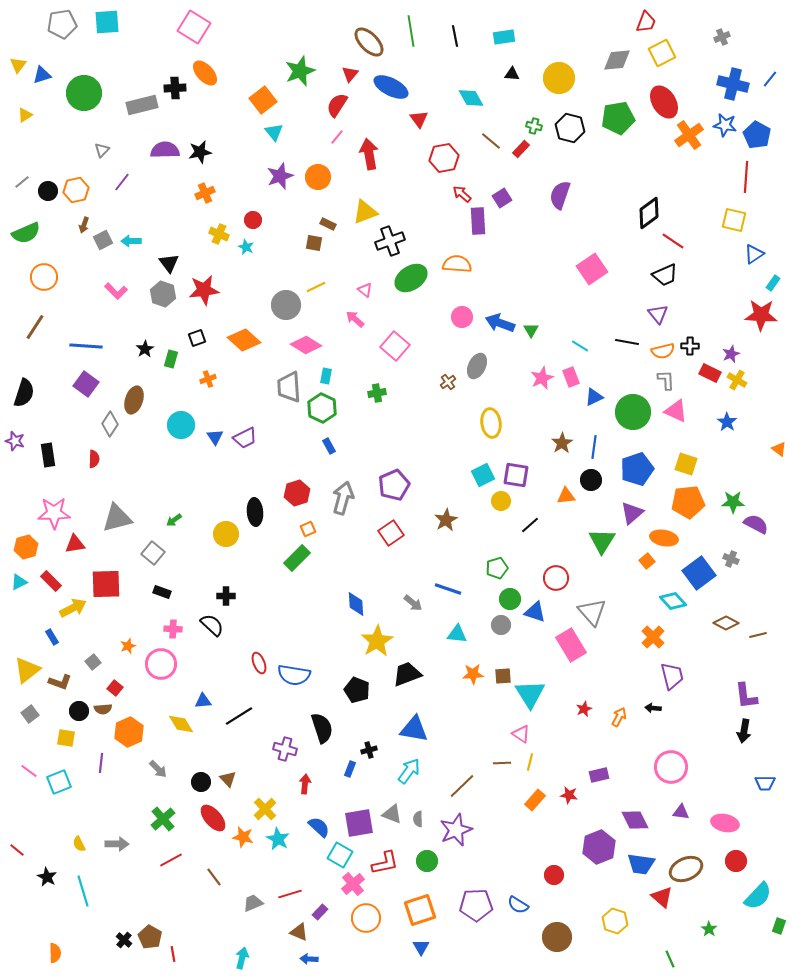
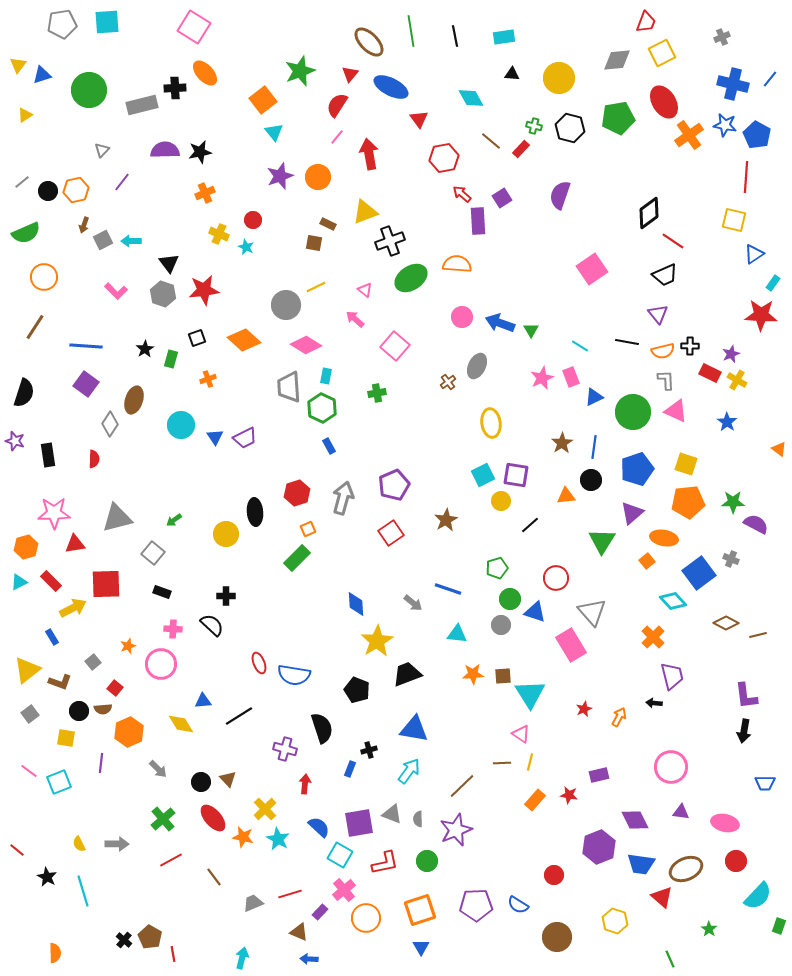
green circle at (84, 93): moved 5 px right, 3 px up
black arrow at (653, 708): moved 1 px right, 5 px up
pink cross at (353, 884): moved 9 px left, 6 px down
